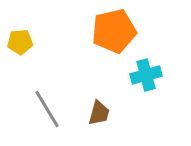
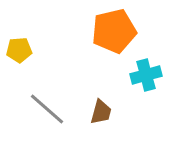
yellow pentagon: moved 1 px left, 8 px down
gray line: rotated 18 degrees counterclockwise
brown trapezoid: moved 2 px right, 1 px up
